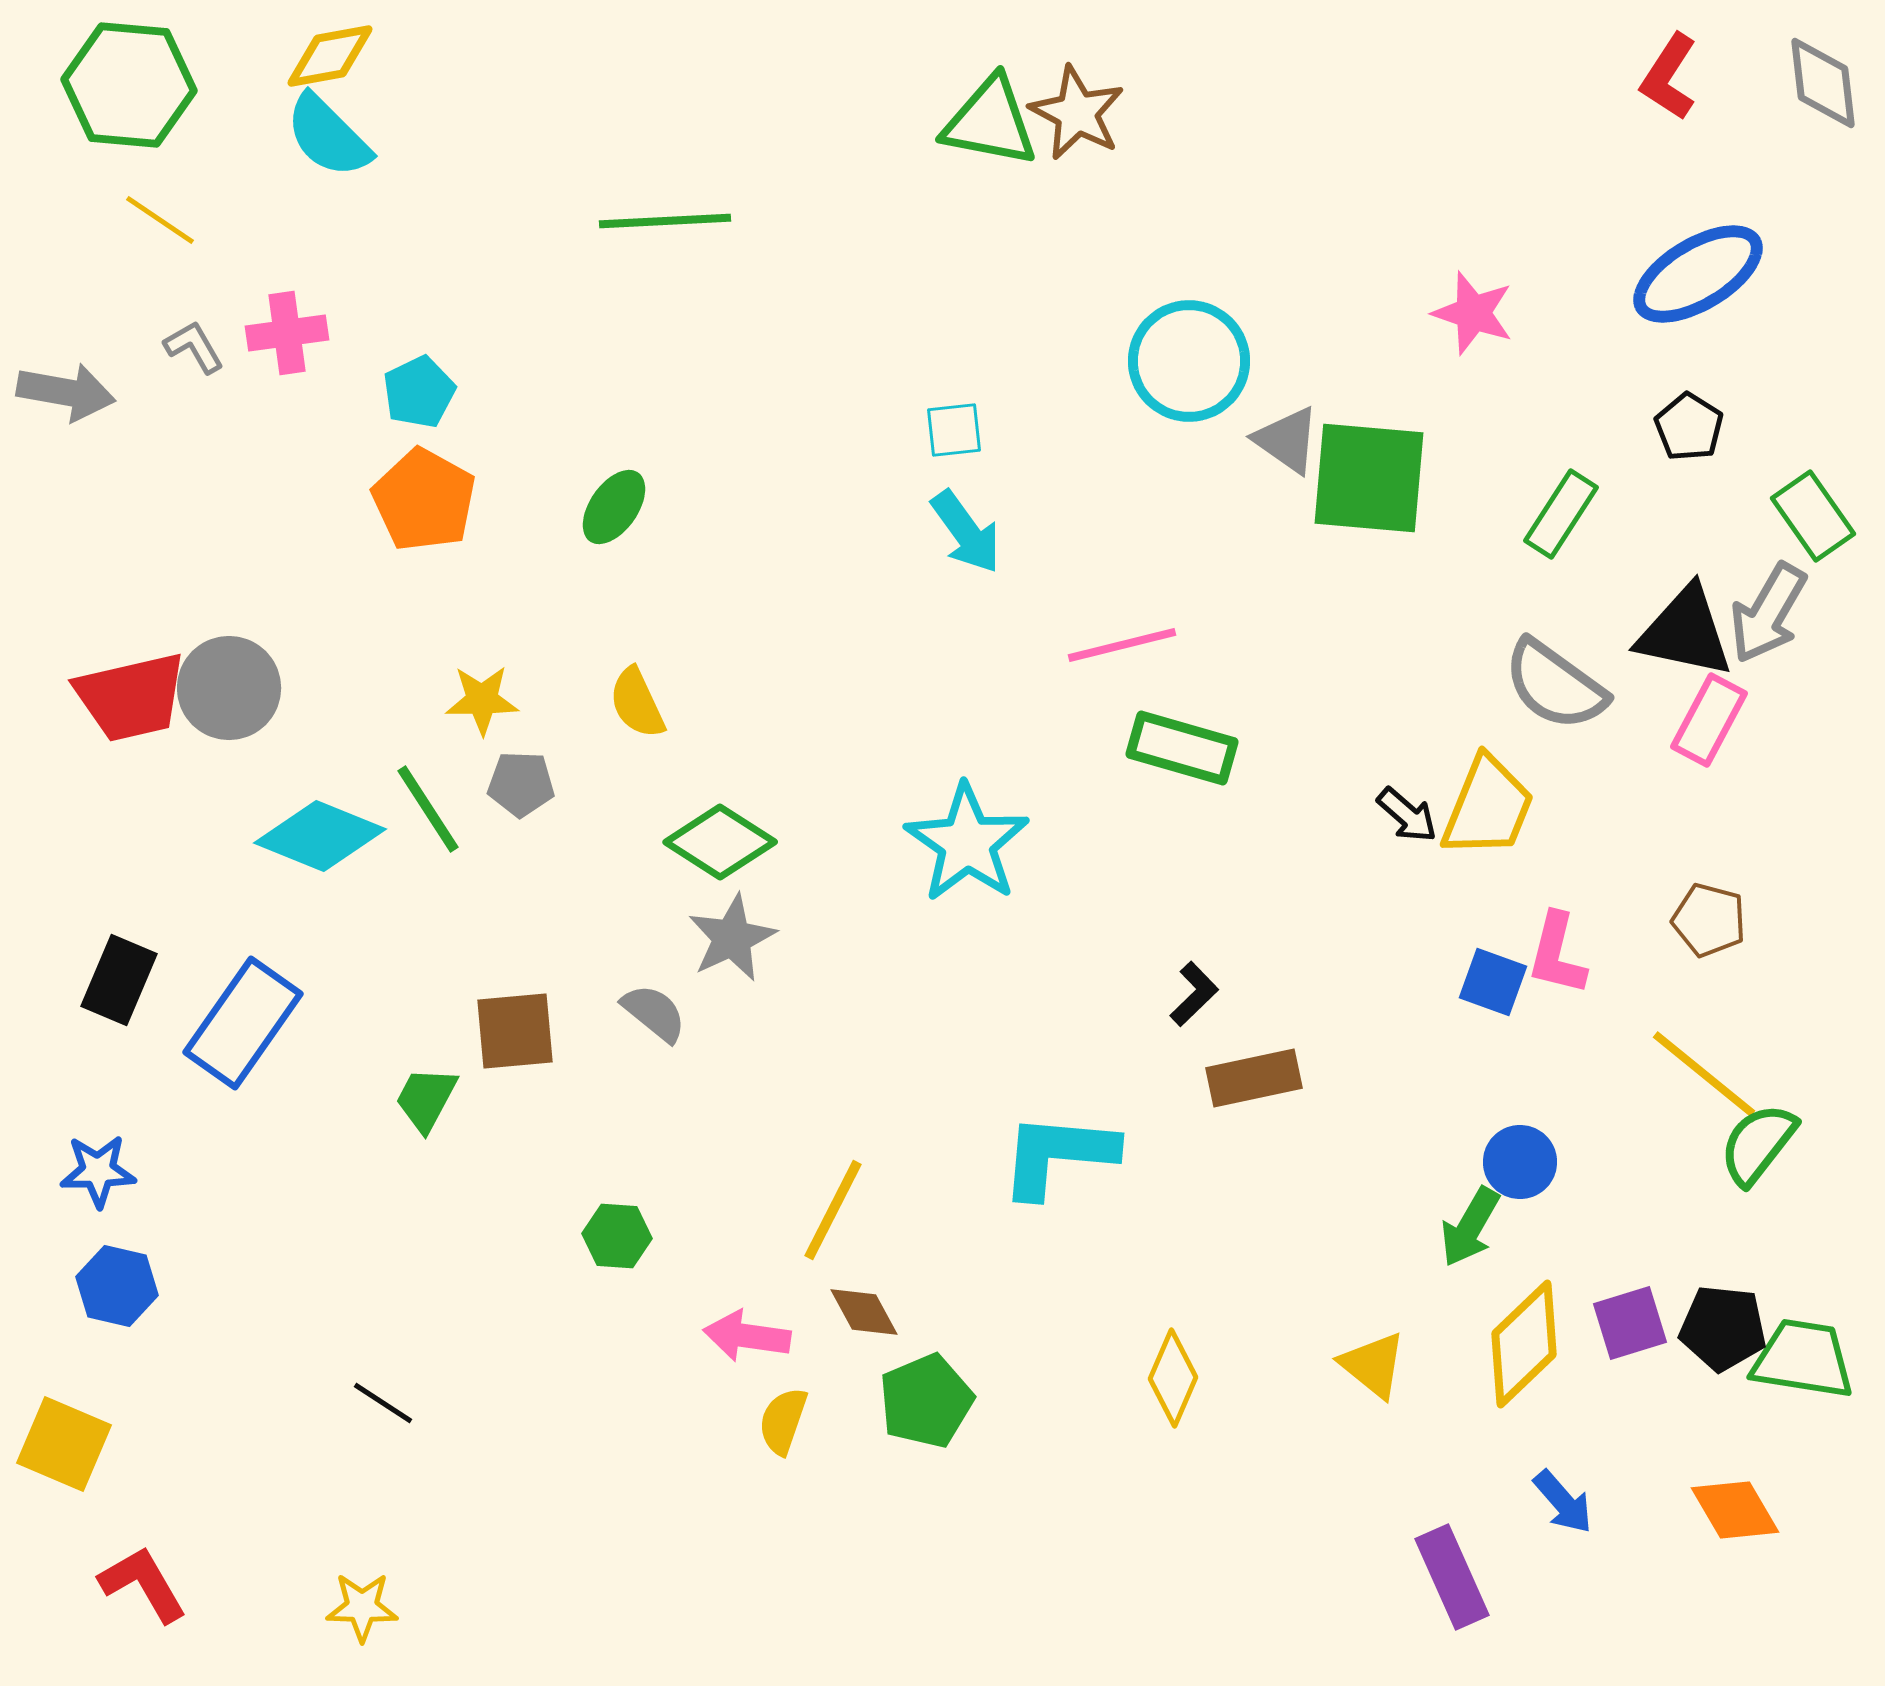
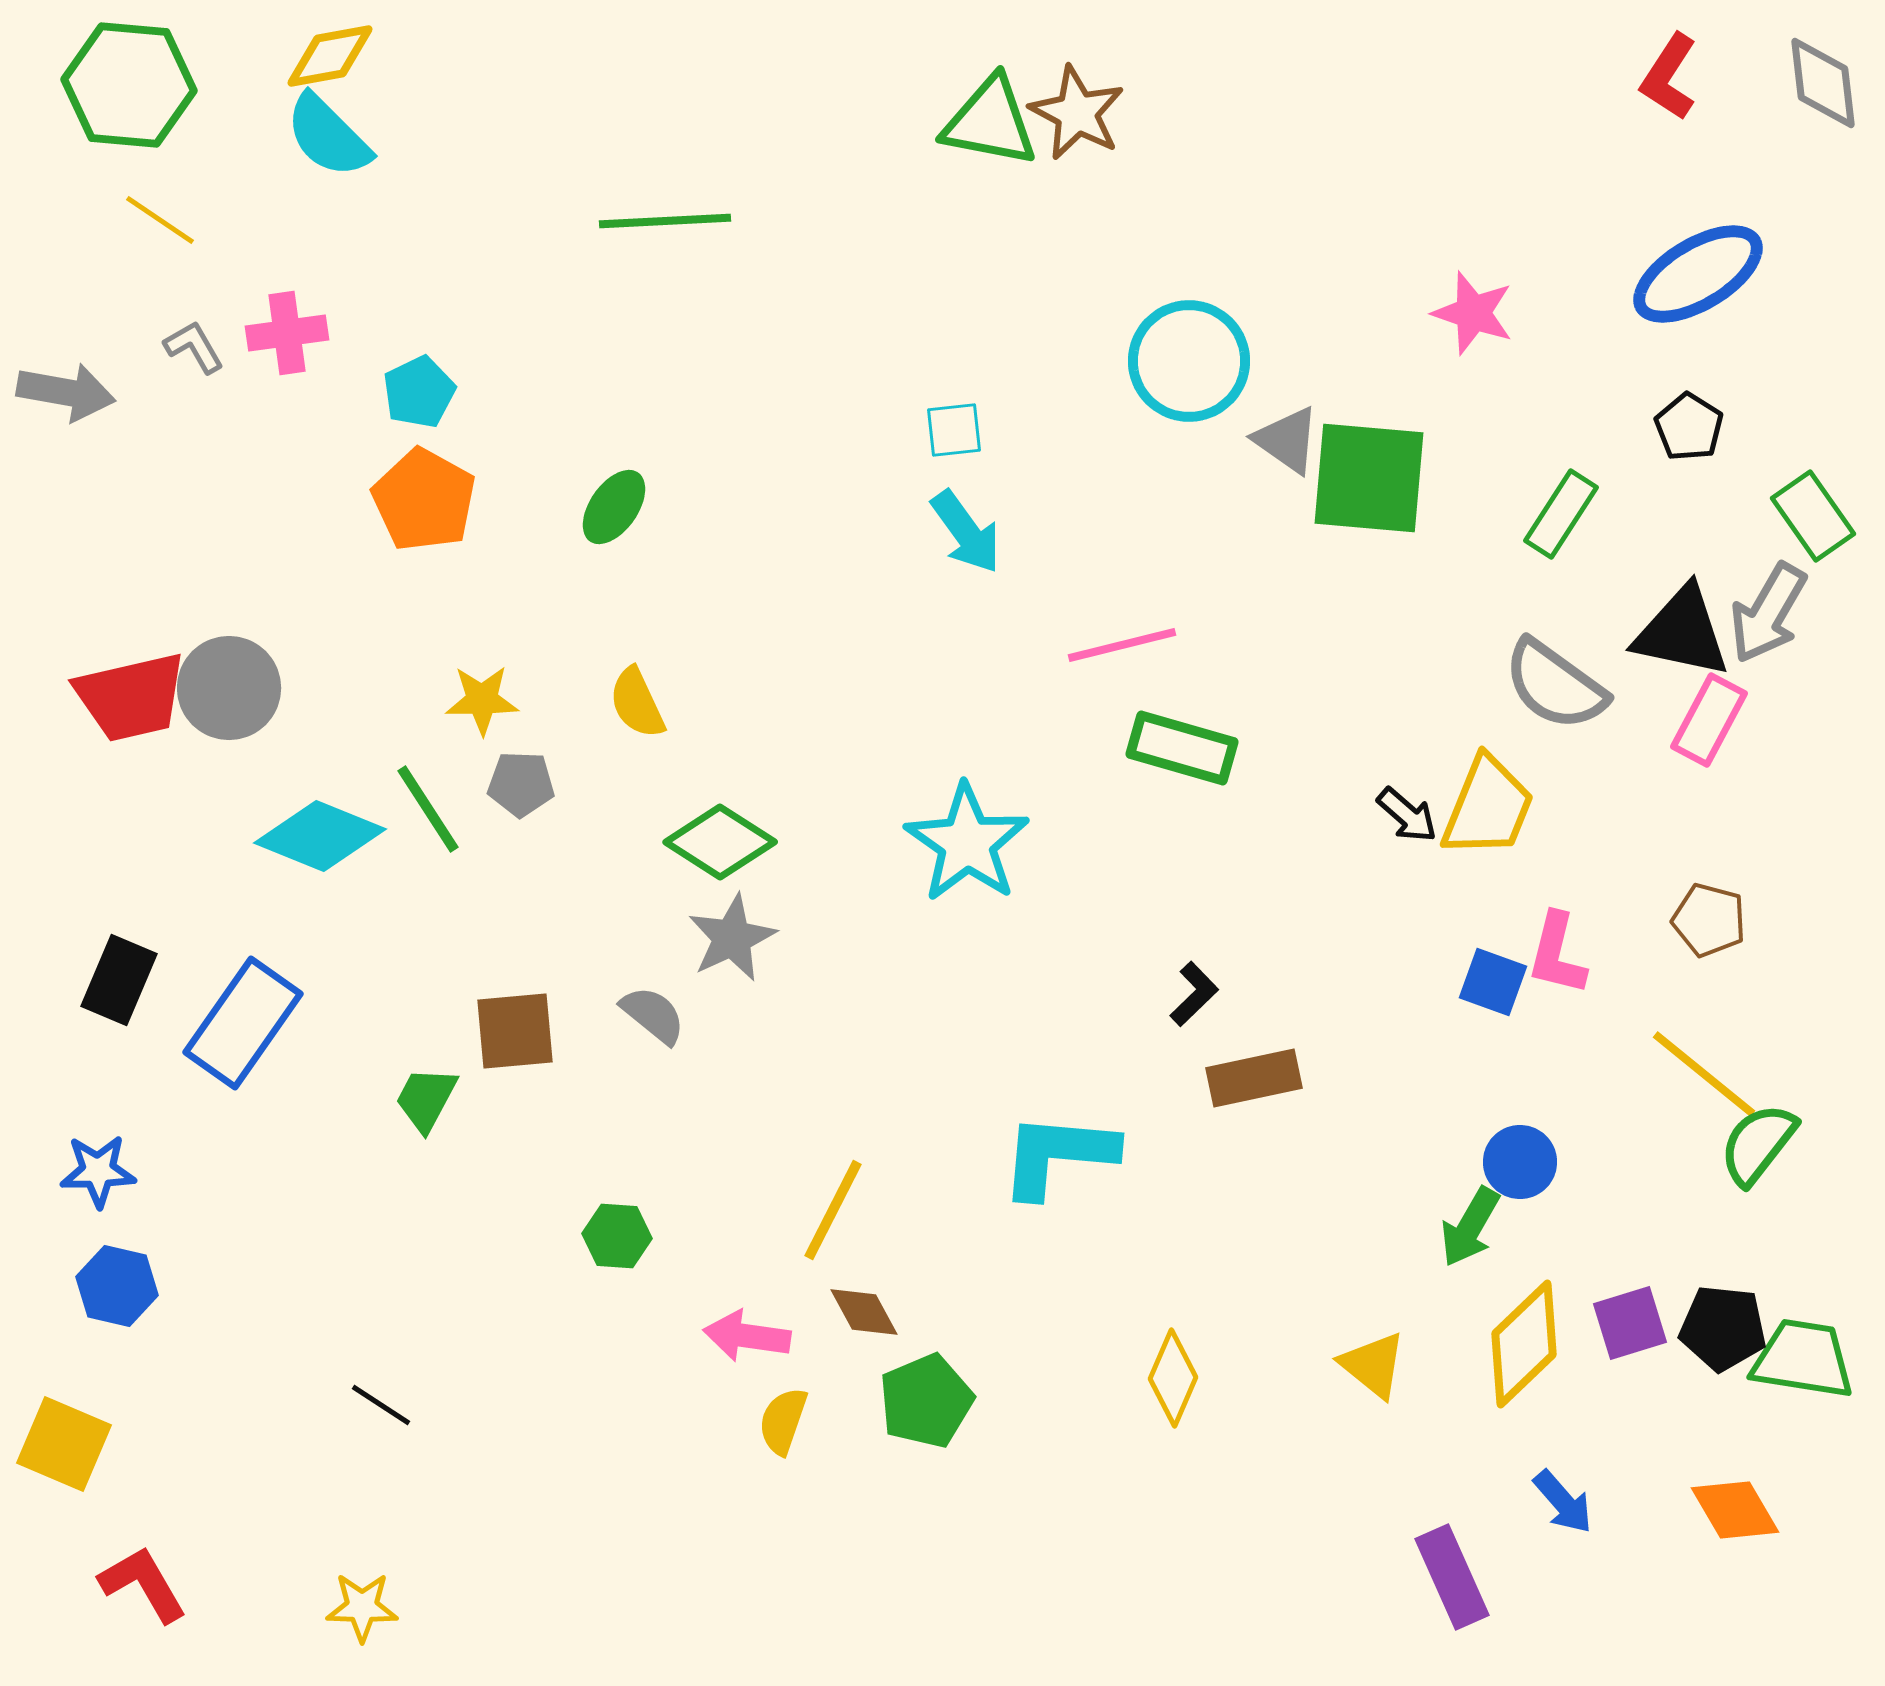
black triangle at (1685, 632): moved 3 px left
gray semicircle at (654, 1013): moved 1 px left, 2 px down
black line at (383, 1403): moved 2 px left, 2 px down
